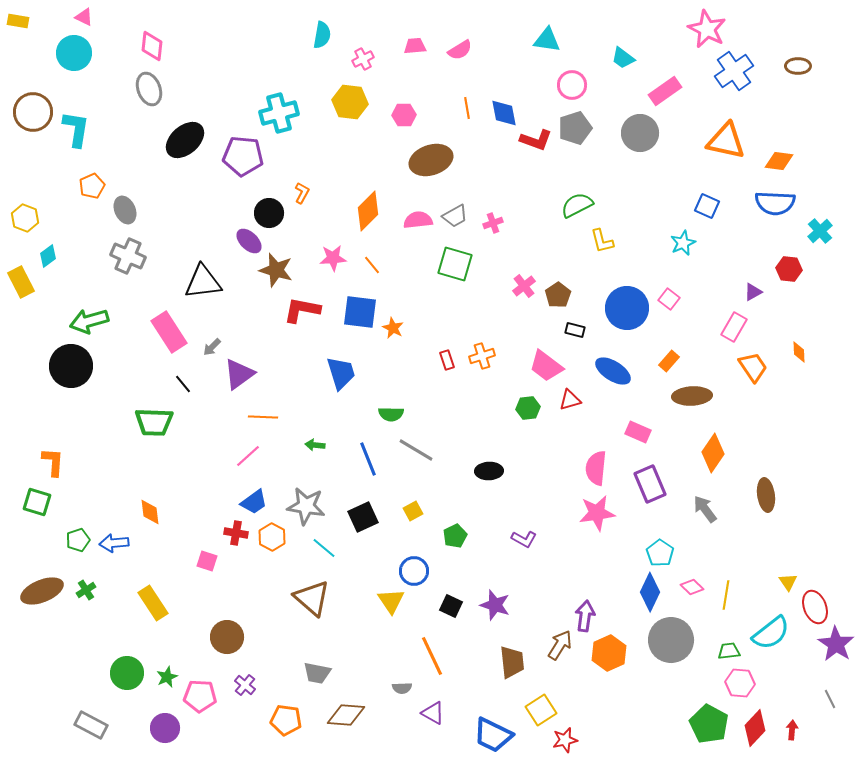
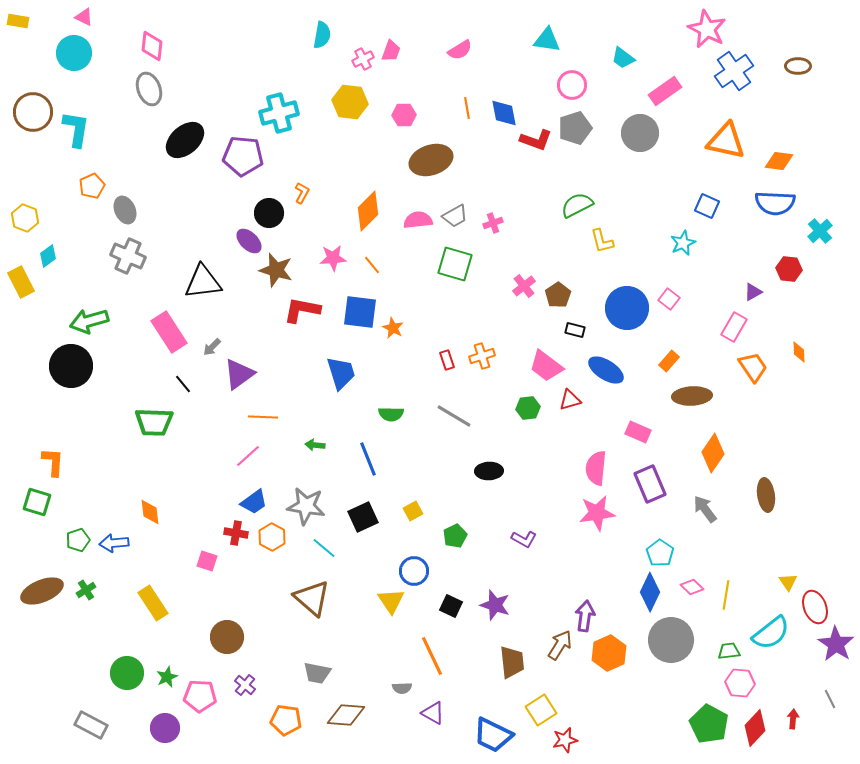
pink trapezoid at (415, 46): moved 24 px left, 5 px down; rotated 115 degrees clockwise
blue ellipse at (613, 371): moved 7 px left, 1 px up
gray line at (416, 450): moved 38 px right, 34 px up
red arrow at (792, 730): moved 1 px right, 11 px up
